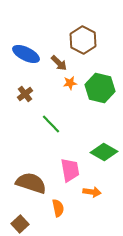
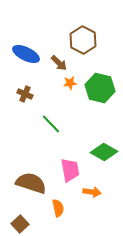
brown cross: rotated 28 degrees counterclockwise
